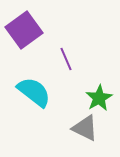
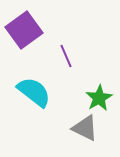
purple line: moved 3 px up
